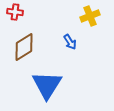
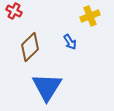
red cross: moved 1 px left, 1 px up; rotated 21 degrees clockwise
brown diamond: moved 6 px right; rotated 12 degrees counterclockwise
blue triangle: moved 2 px down
